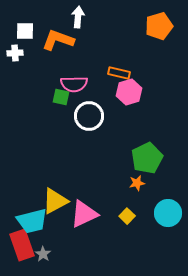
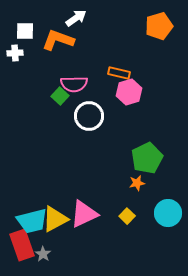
white arrow: moved 2 px left, 1 px down; rotated 50 degrees clockwise
green square: moved 1 px left, 1 px up; rotated 30 degrees clockwise
yellow triangle: moved 18 px down
